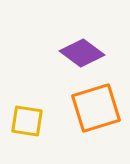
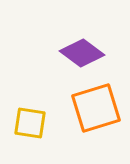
yellow square: moved 3 px right, 2 px down
